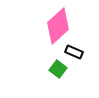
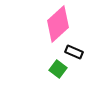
pink diamond: moved 2 px up
